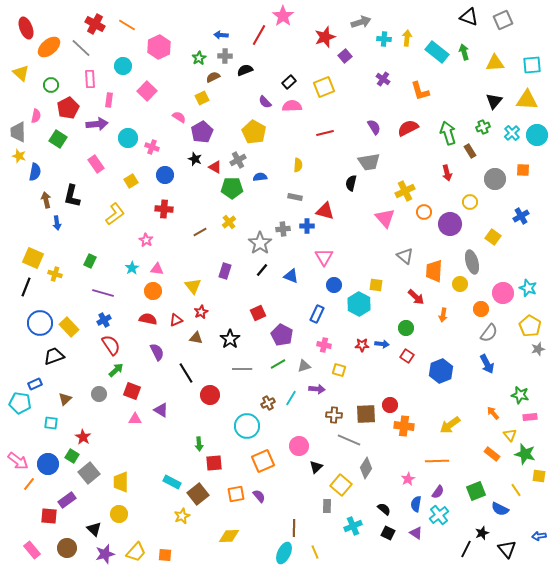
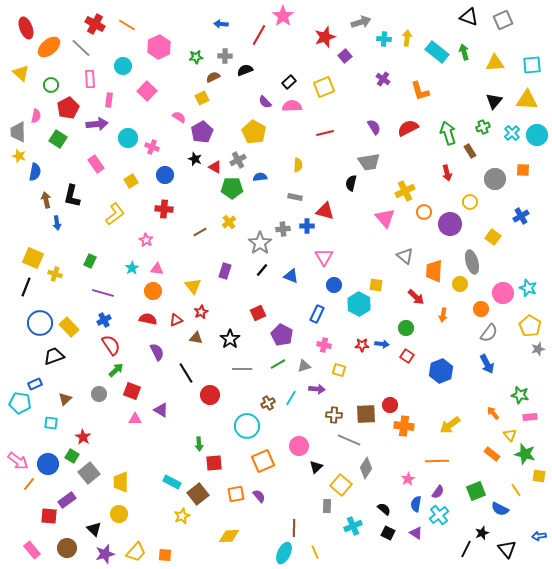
blue arrow at (221, 35): moved 11 px up
green star at (199, 58): moved 3 px left, 1 px up; rotated 24 degrees clockwise
